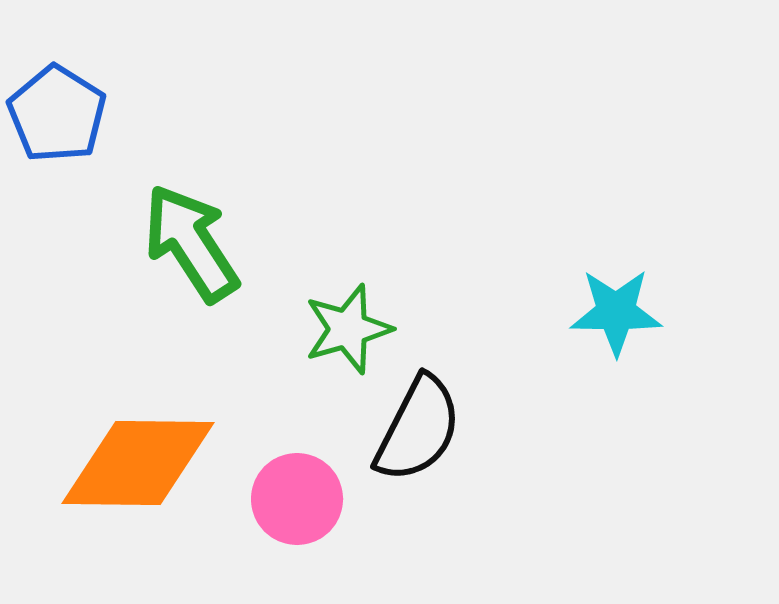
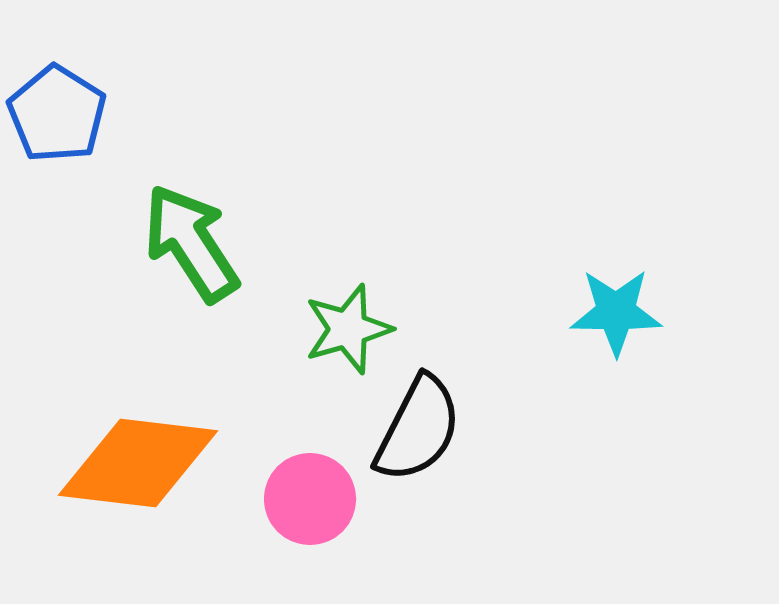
orange diamond: rotated 6 degrees clockwise
pink circle: moved 13 px right
